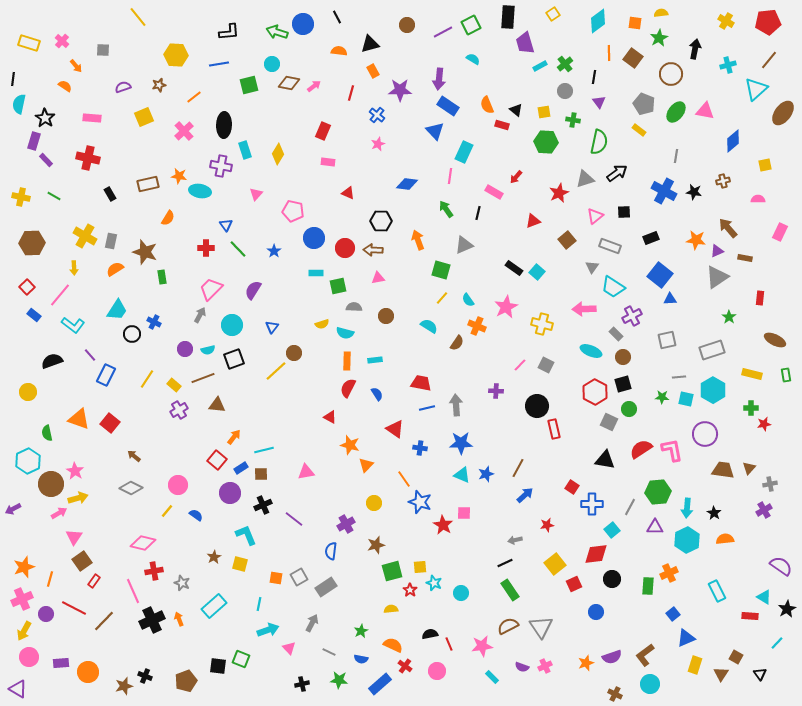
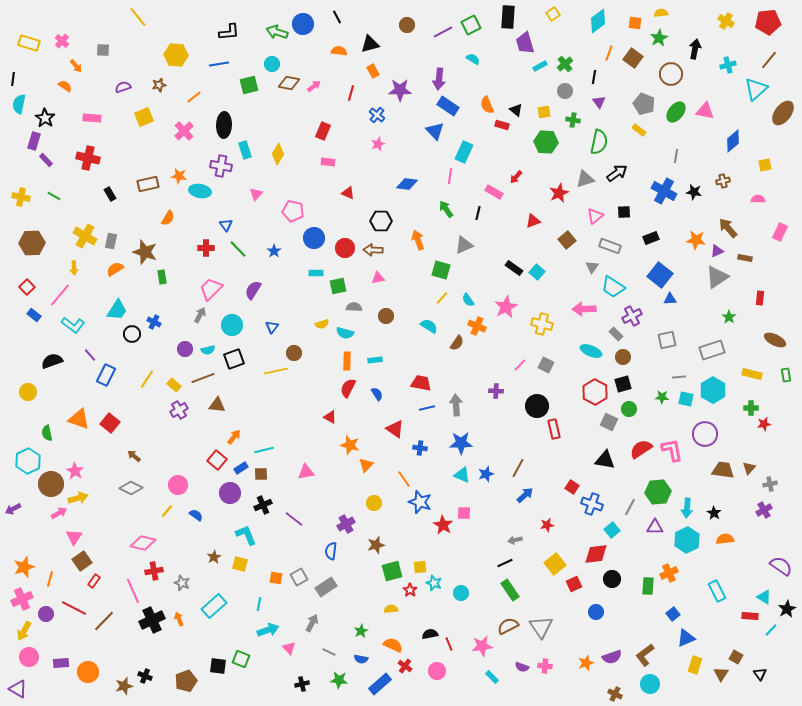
orange line at (609, 53): rotated 21 degrees clockwise
yellow line at (276, 371): rotated 30 degrees clockwise
blue cross at (592, 504): rotated 20 degrees clockwise
cyan line at (777, 643): moved 6 px left, 13 px up
pink cross at (545, 666): rotated 32 degrees clockwise
